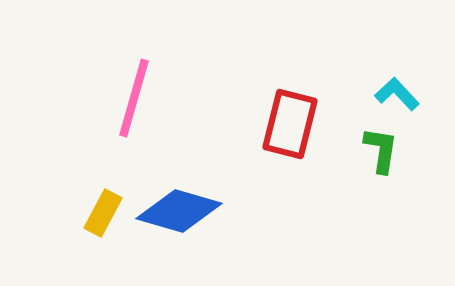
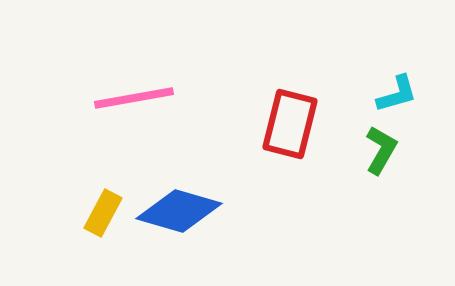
cyan L-shape: rotated 117 degrees clockwise
pink line: rotated 64 degrees clockwise
green L-shape: rotated 21 degrees clockwise
